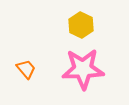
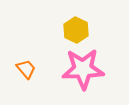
yellow hexagon: moved 5 px left, 5 px down
